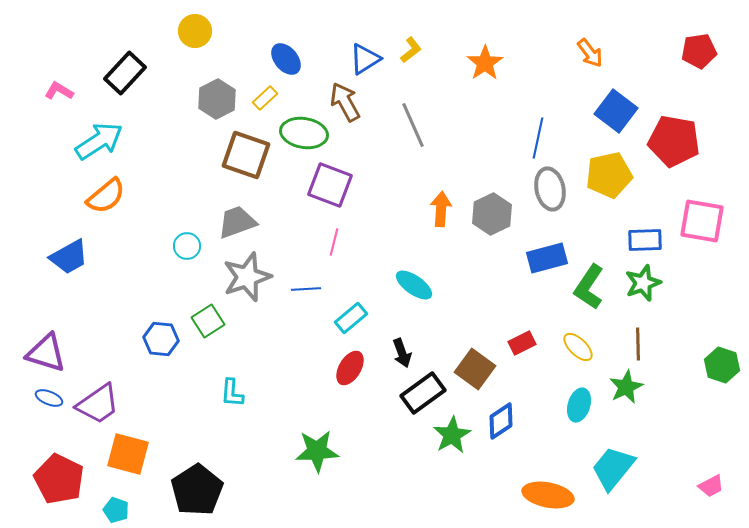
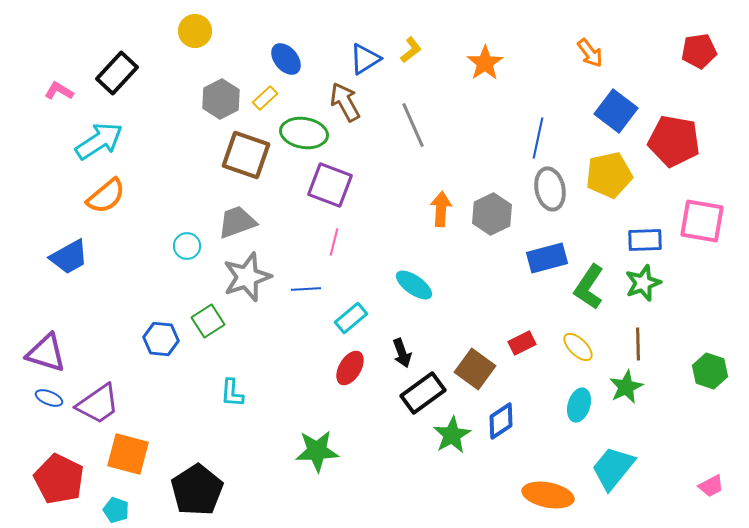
black rectangle at (125, 73): moved 8 px left
gray hexagon at (217, 99): moved 4 px right
green hexagon at (722, 365): moved 12 px left, 6 px down
